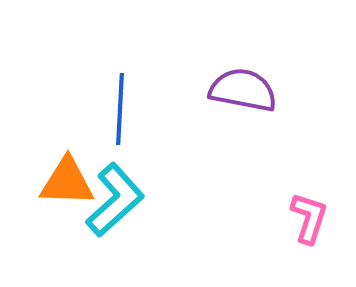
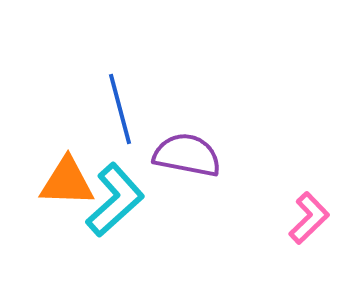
purple semicircle: moved 56 px left, 65 px down
blue line: rotated 18 degrees counterclockwise
pink L-shape: rotated 28 degrees clockwise
